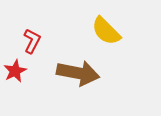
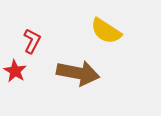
yellow semicircle: rotated 12 degrees counterclockwise
red star: rotated 15 degrees counterclockwise
